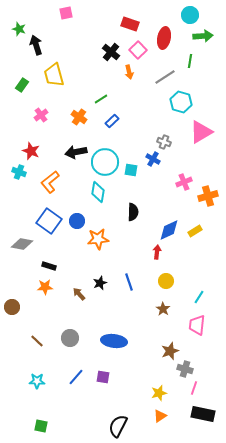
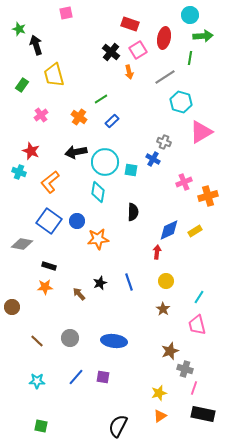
pink square at (138, 50): rotated 12 degrees clockwise
green line at (190, 61): moved 3 px up
pink trapezoid at (197, 325): rotated 20 degrees counterclockwise
